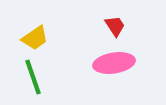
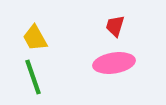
red trapezoid: rotated 130 degrees counterclockwise
yellow trapezoid: rotated 96 degrees clockwise
